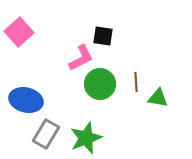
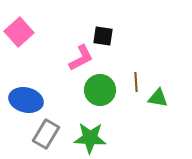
green circle: moved 6 px down
green star: moved 4 px right; rotated 24 degrees clockwise
